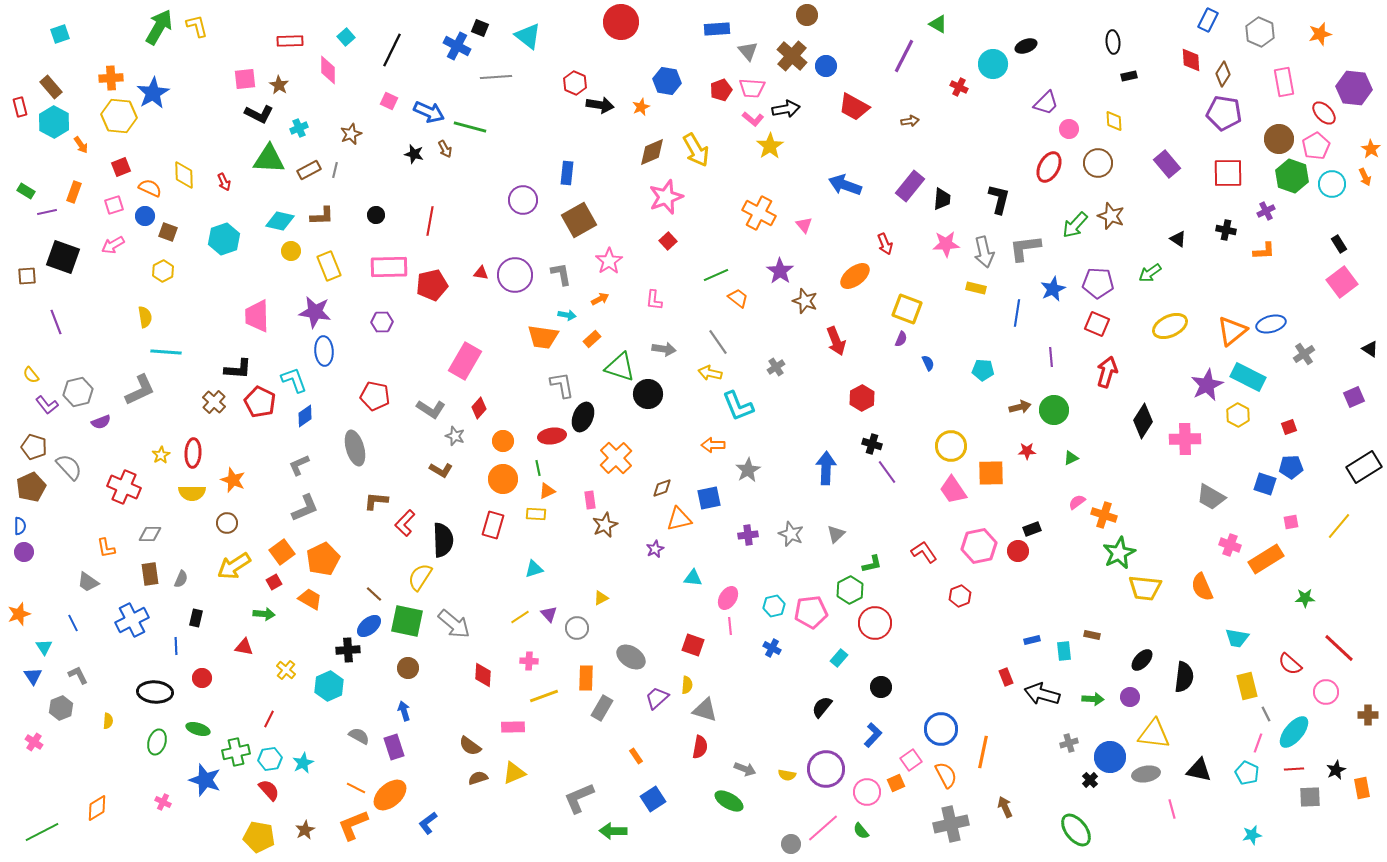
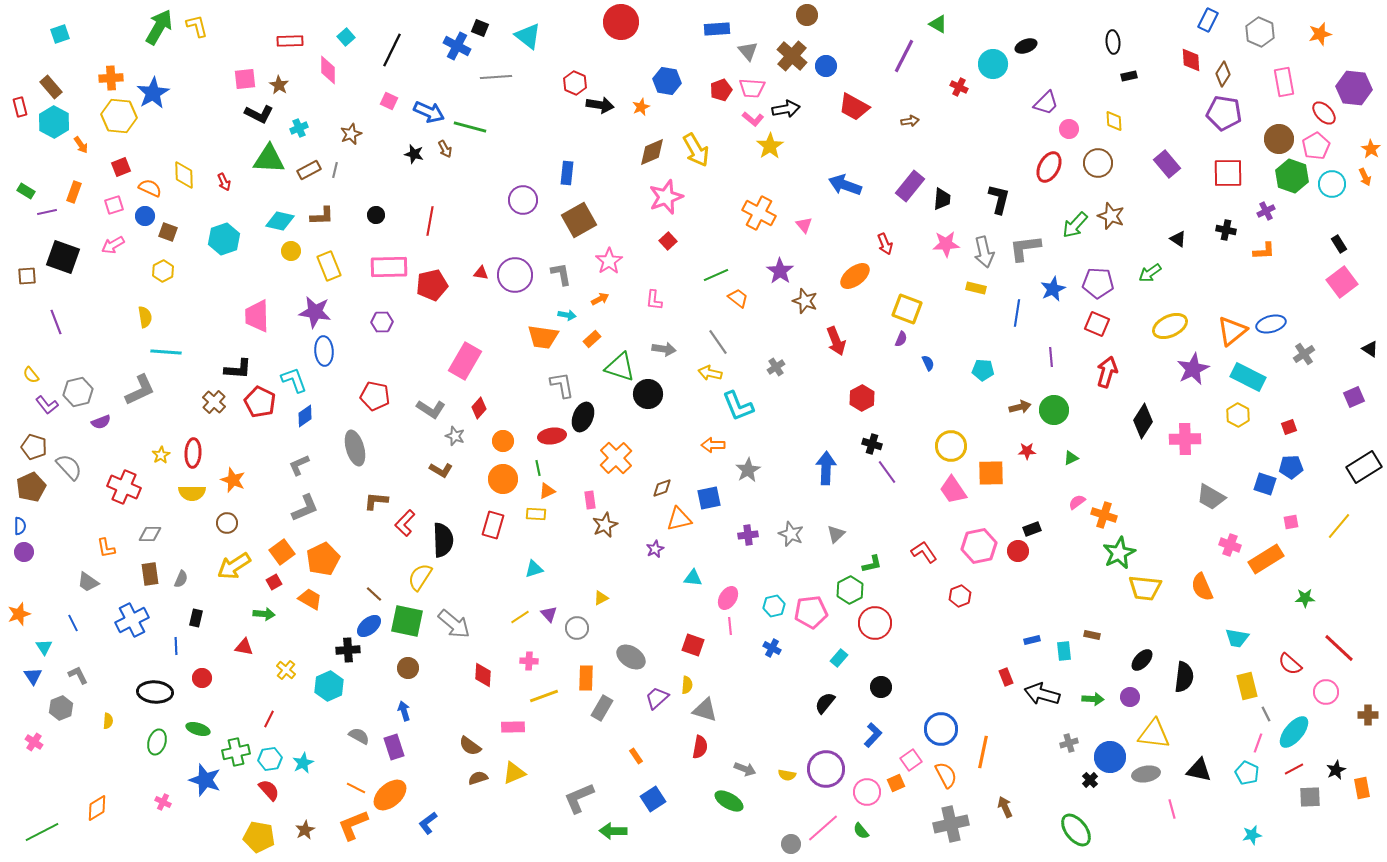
purple star at (1207, 385): moved 14 px left, 16 px up
black semicircle at (822, 707): moved 3 px right, 4 px up
red line at (1294, 769): rotated 24 degrees counterclockwise
